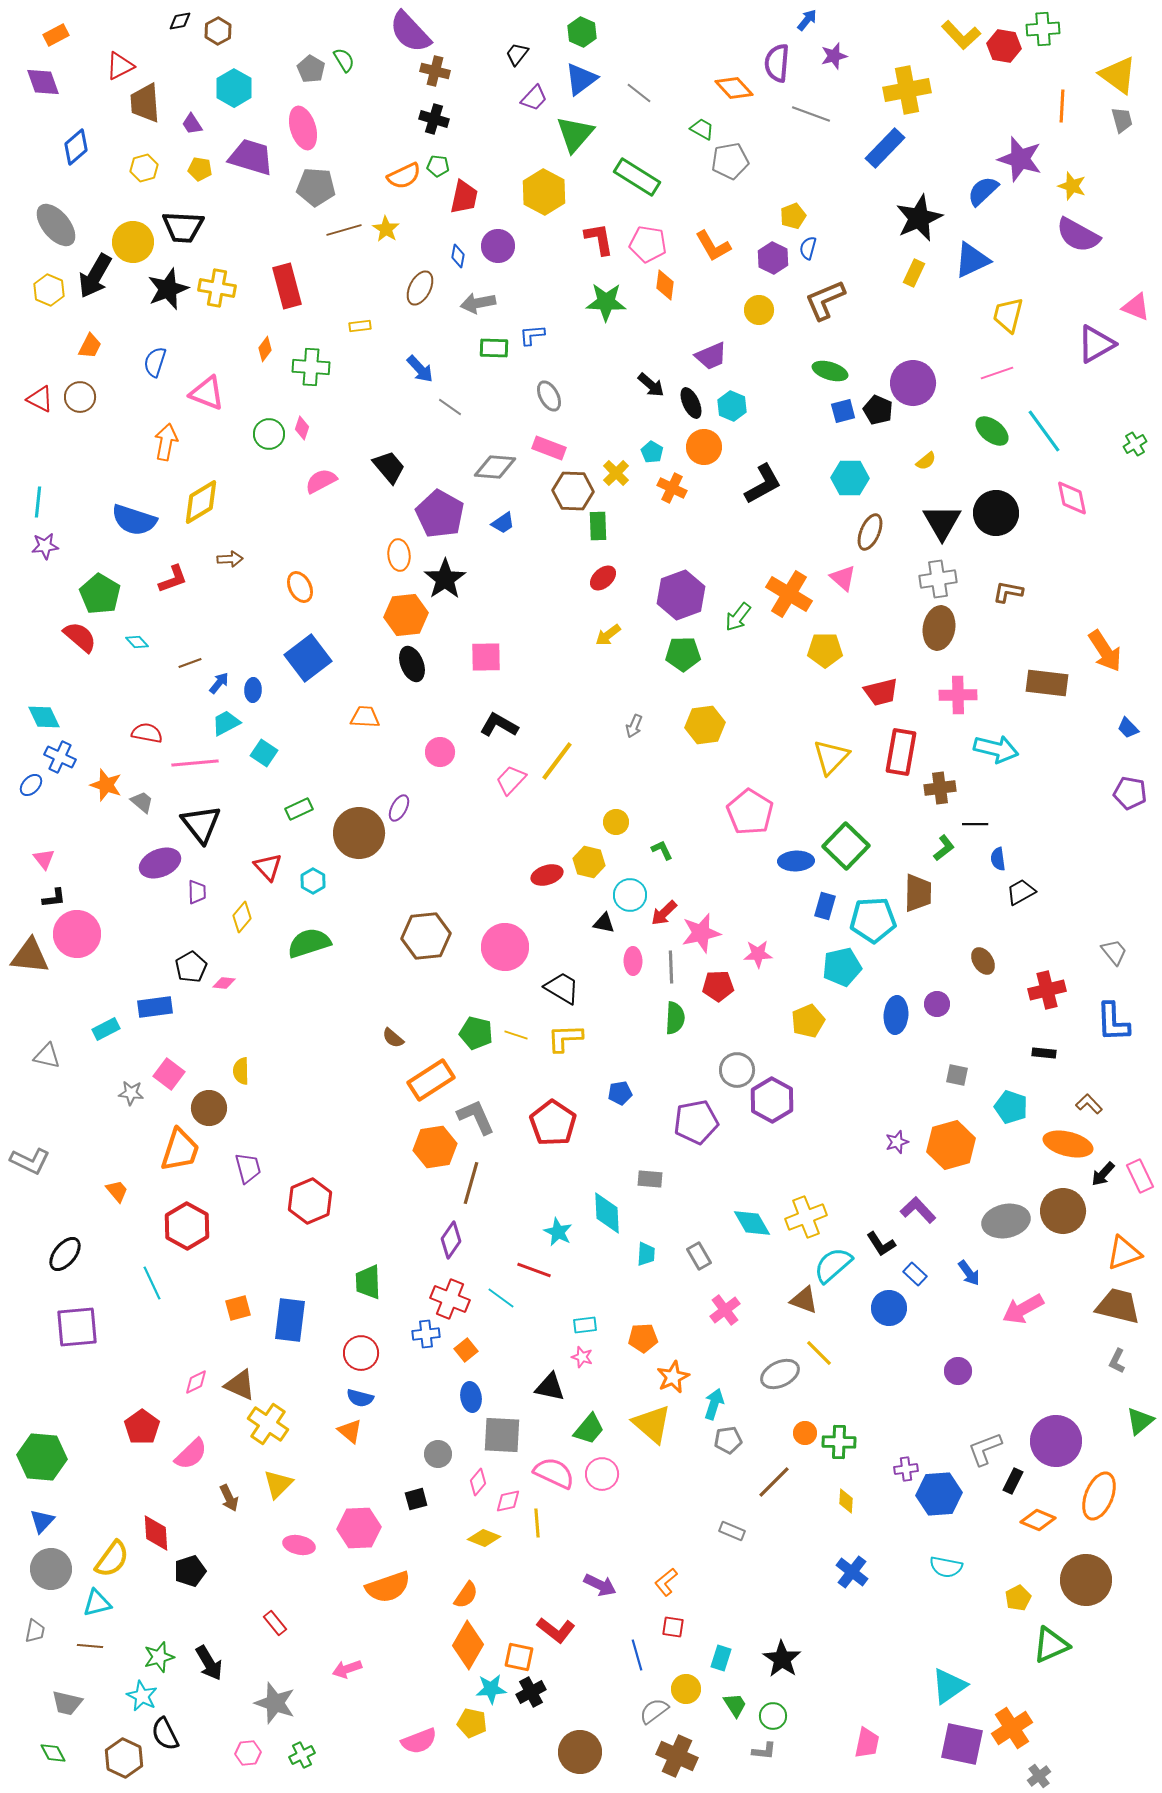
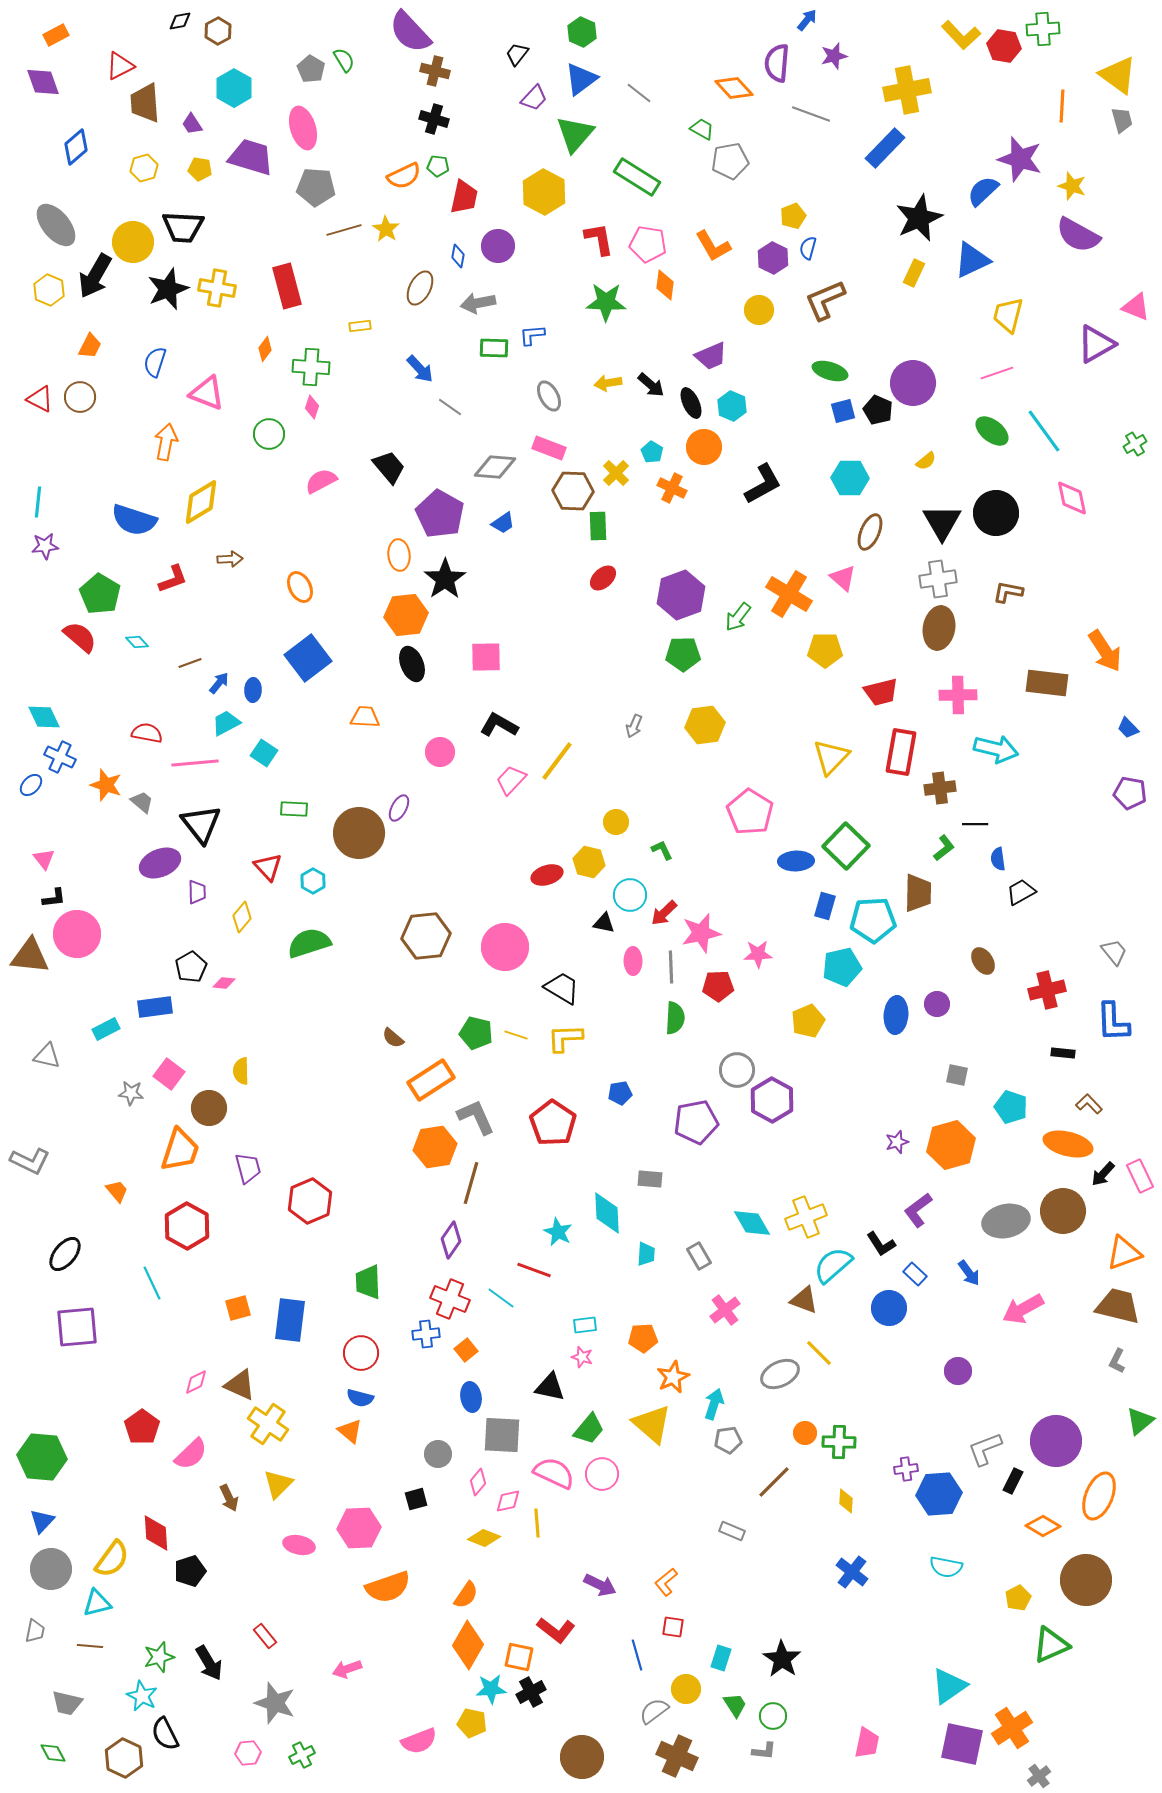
pink diamond at (302, 428): moved 10 px right, 21 px up
yellow arrow at (608, 635): moved 252 px up; rotated 28 degrees clockwise
green rectangle at (299, 809): moved 5 px left; rotated 28 degrees clockwise
black rectangle at (1044, 1053): moved 19 px right
purple L-shape at (918, 1210): rotated 84 degrees counterclockwise
orange diamond at (1038, 1520): moved 5 px right, 6 px down; rotated 8 degrees clockwise
red rectangle at (275, 1623): moved 10 px left, 13 px down
brown circle at (580, 1752): moved 2 px right, 5 px down
